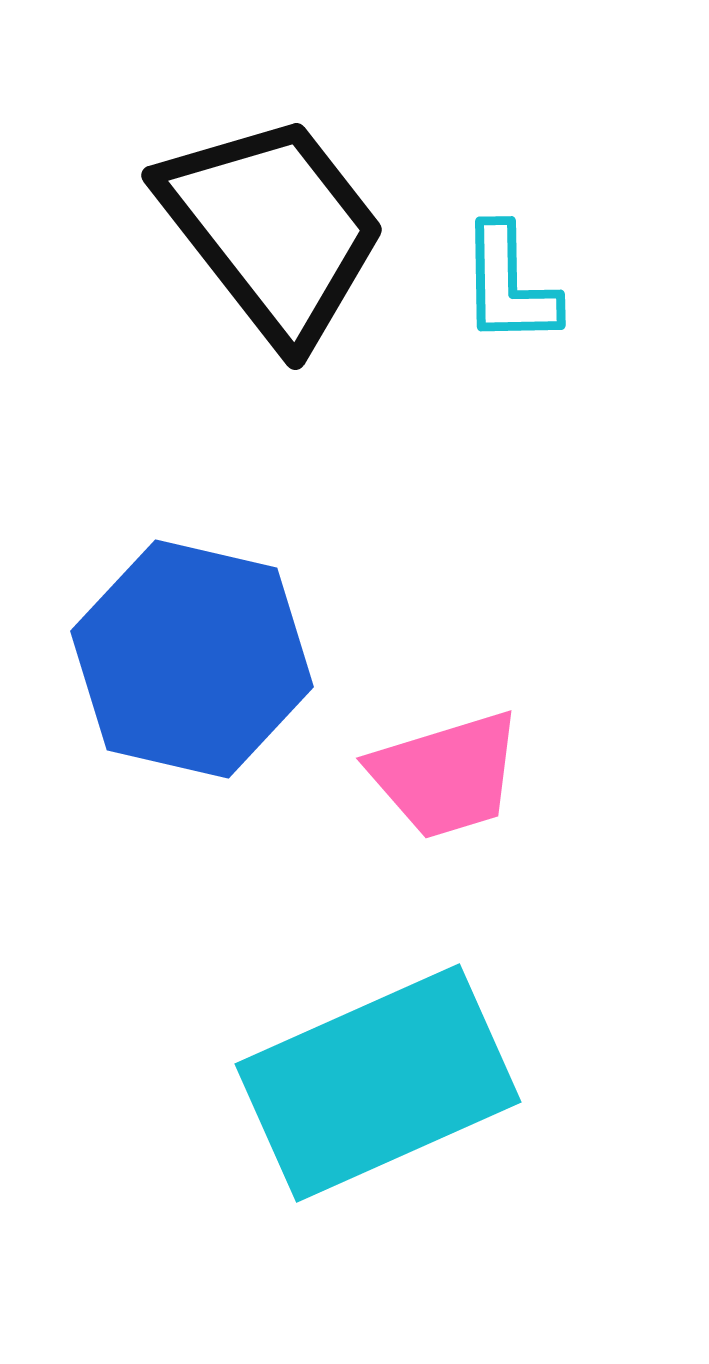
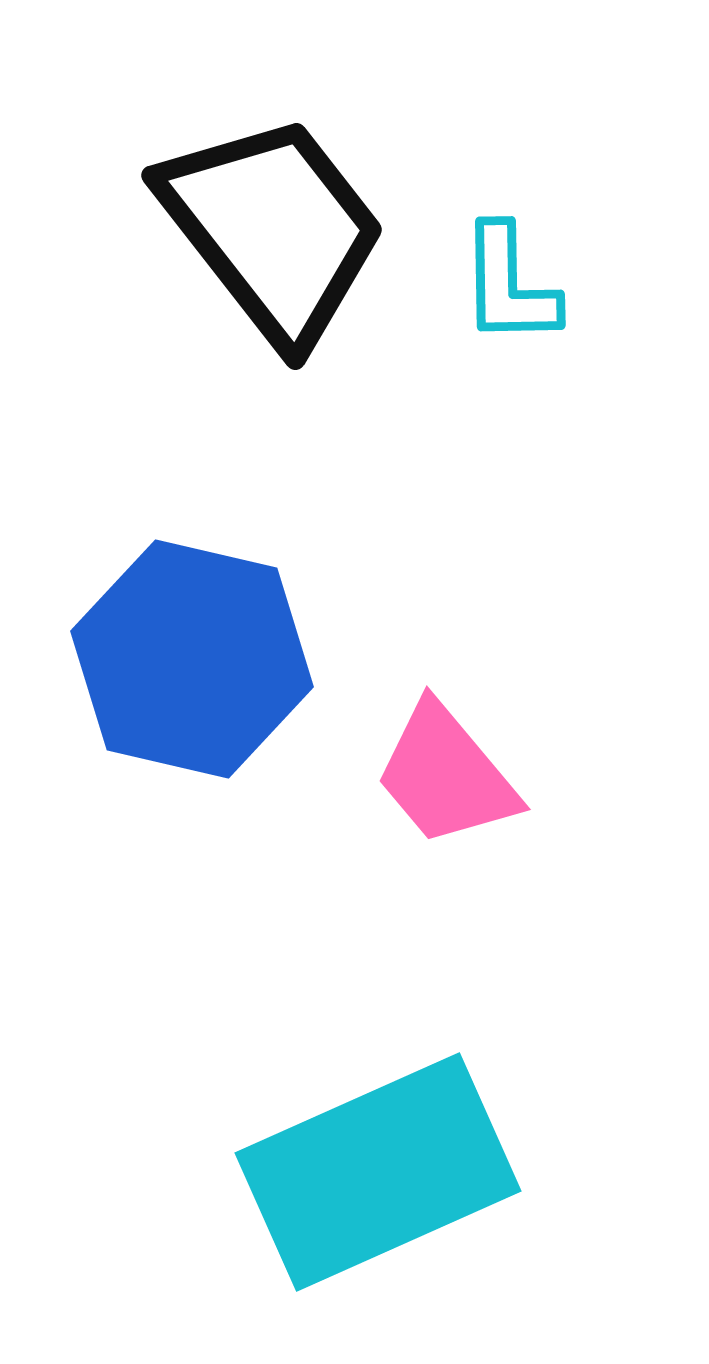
pink trapezoid: rotated 67 degrees clockwise
cyan rectangle: moved 89 px down
